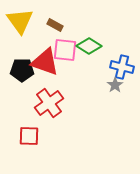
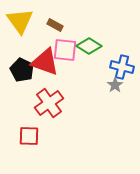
black pentagon: rotated 25 degrees clockwise
